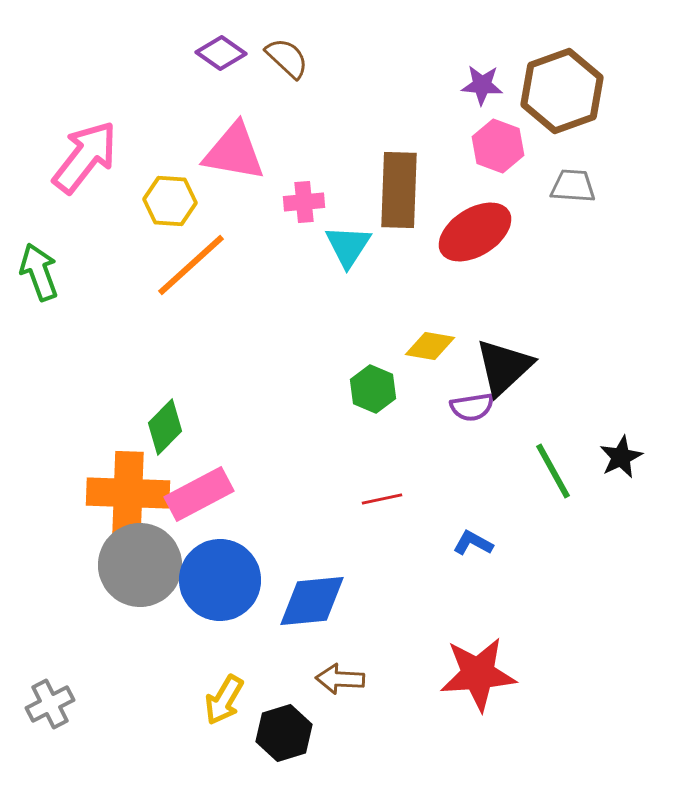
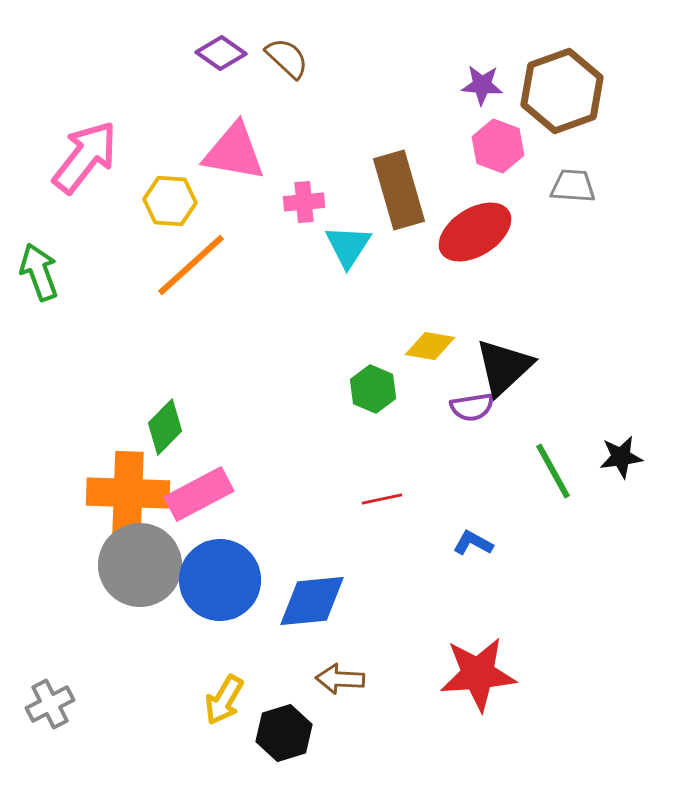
brown rectangle: rotated 18 degrees counterclockwise
black star: rotated 18 degrees clockwise
